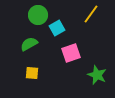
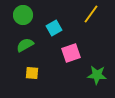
green circle: moved 15 px left
cyan square: moved 3 px left
green semicircle: moved 4 px left, 1 px down
green star: rotated 18 degrees counterclockwise
